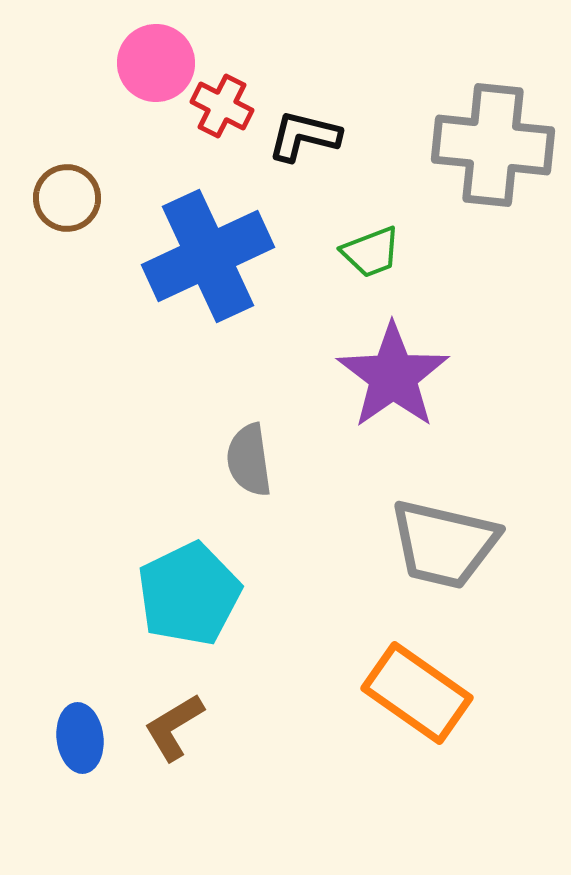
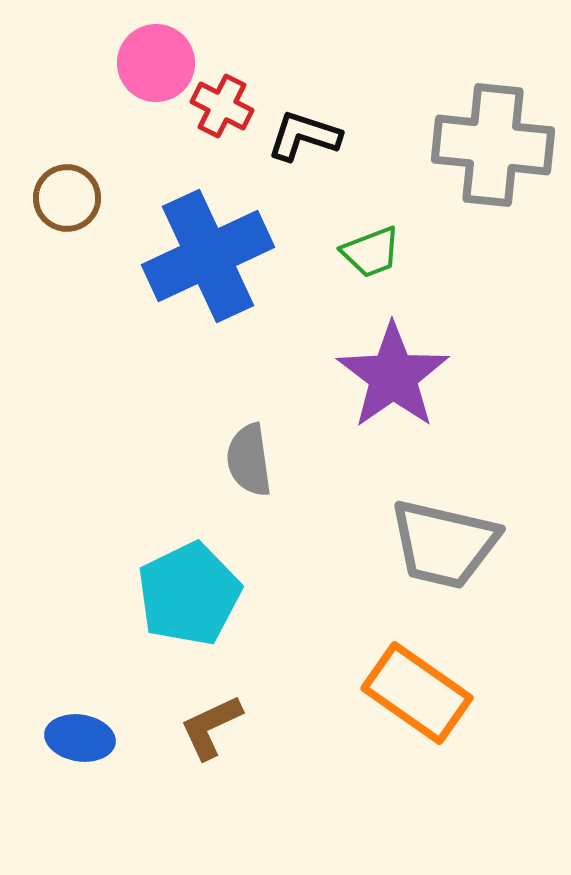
black L-shape: rotated 4 degrees clockwise
brown L-shape: moved 37 px right; rotated 6 degrees clockwise
blue ellipse: rotated 74 degrees counterclockwise
